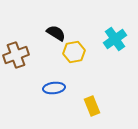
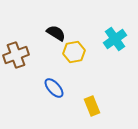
blue ellipse: rotated 55 degrees clockwise
